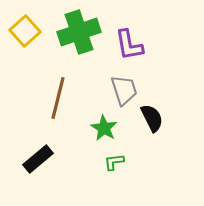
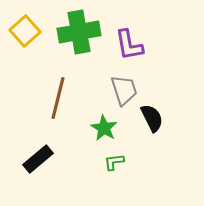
green cross: rotated 9 degrees clockwise
